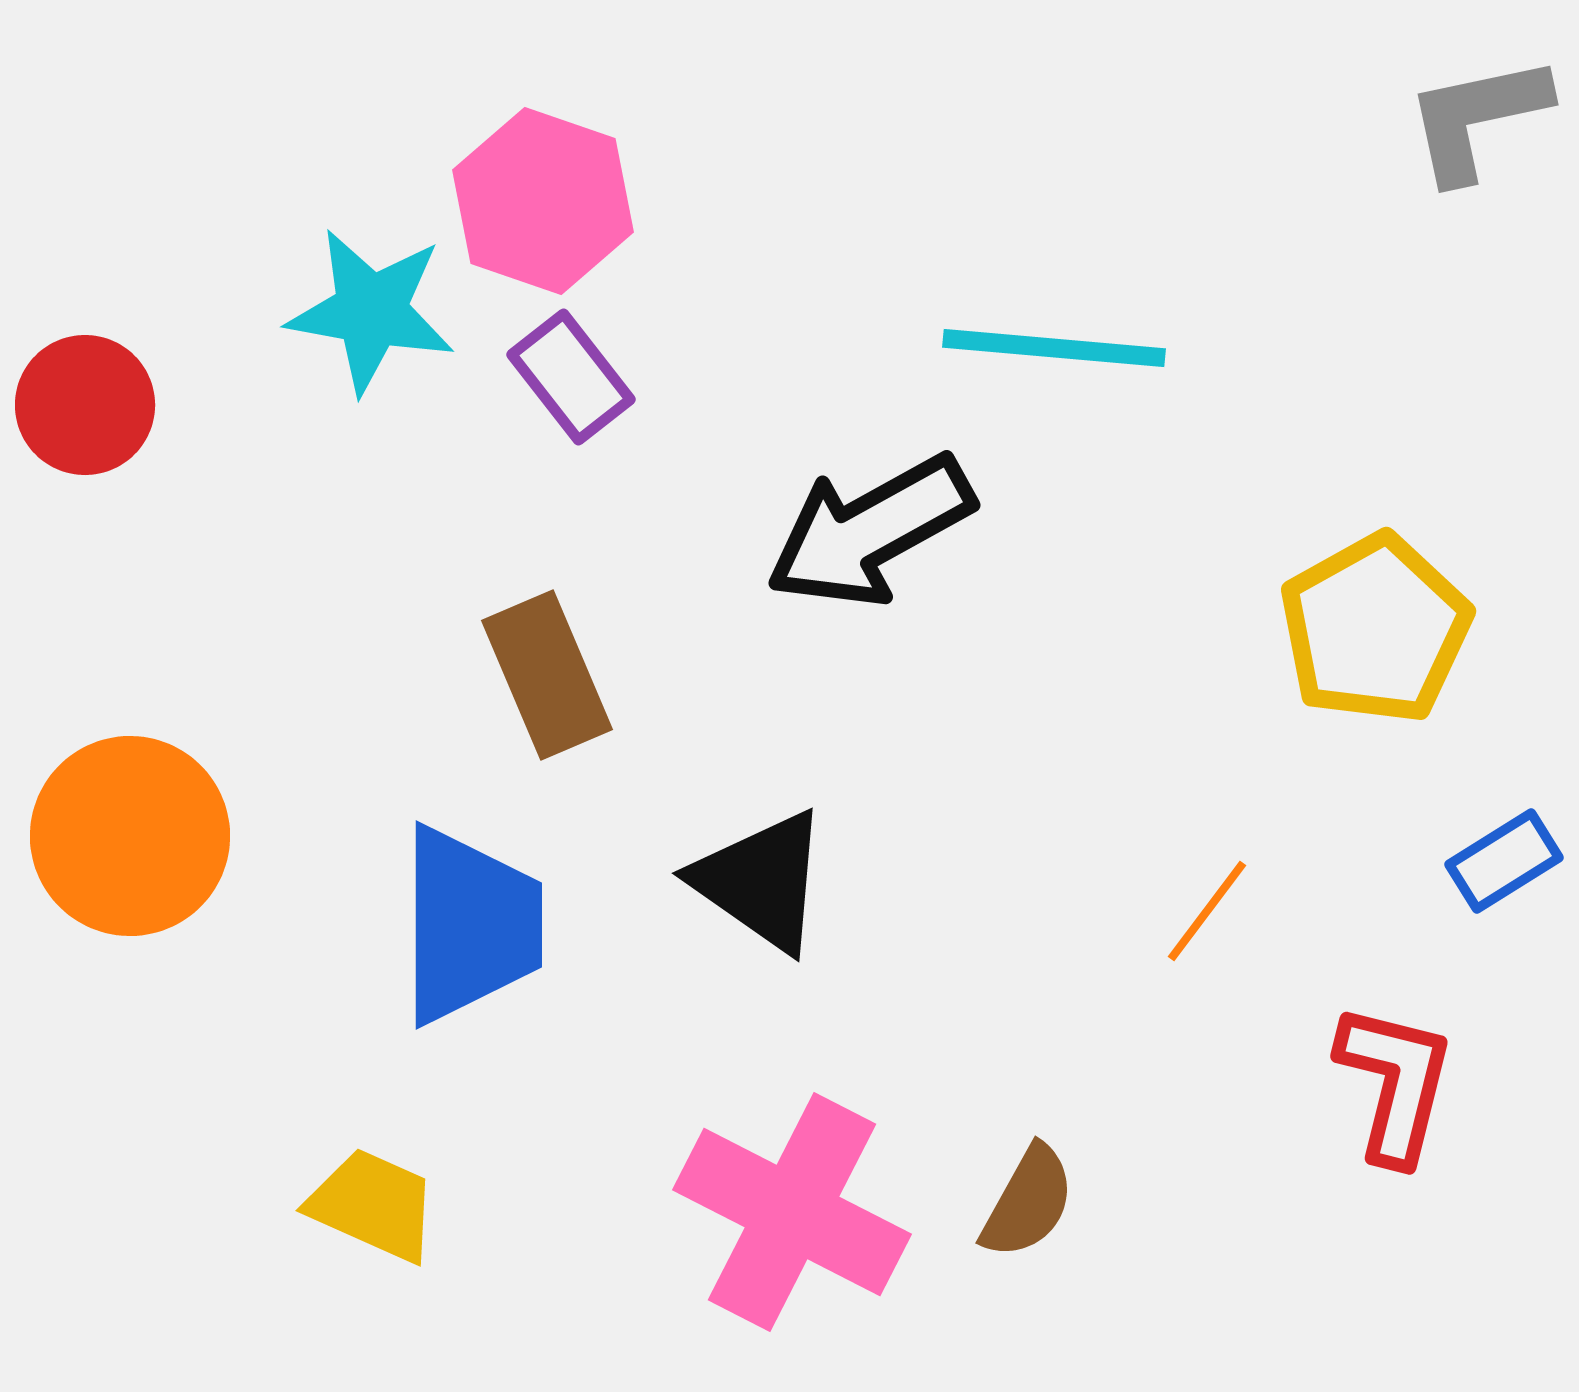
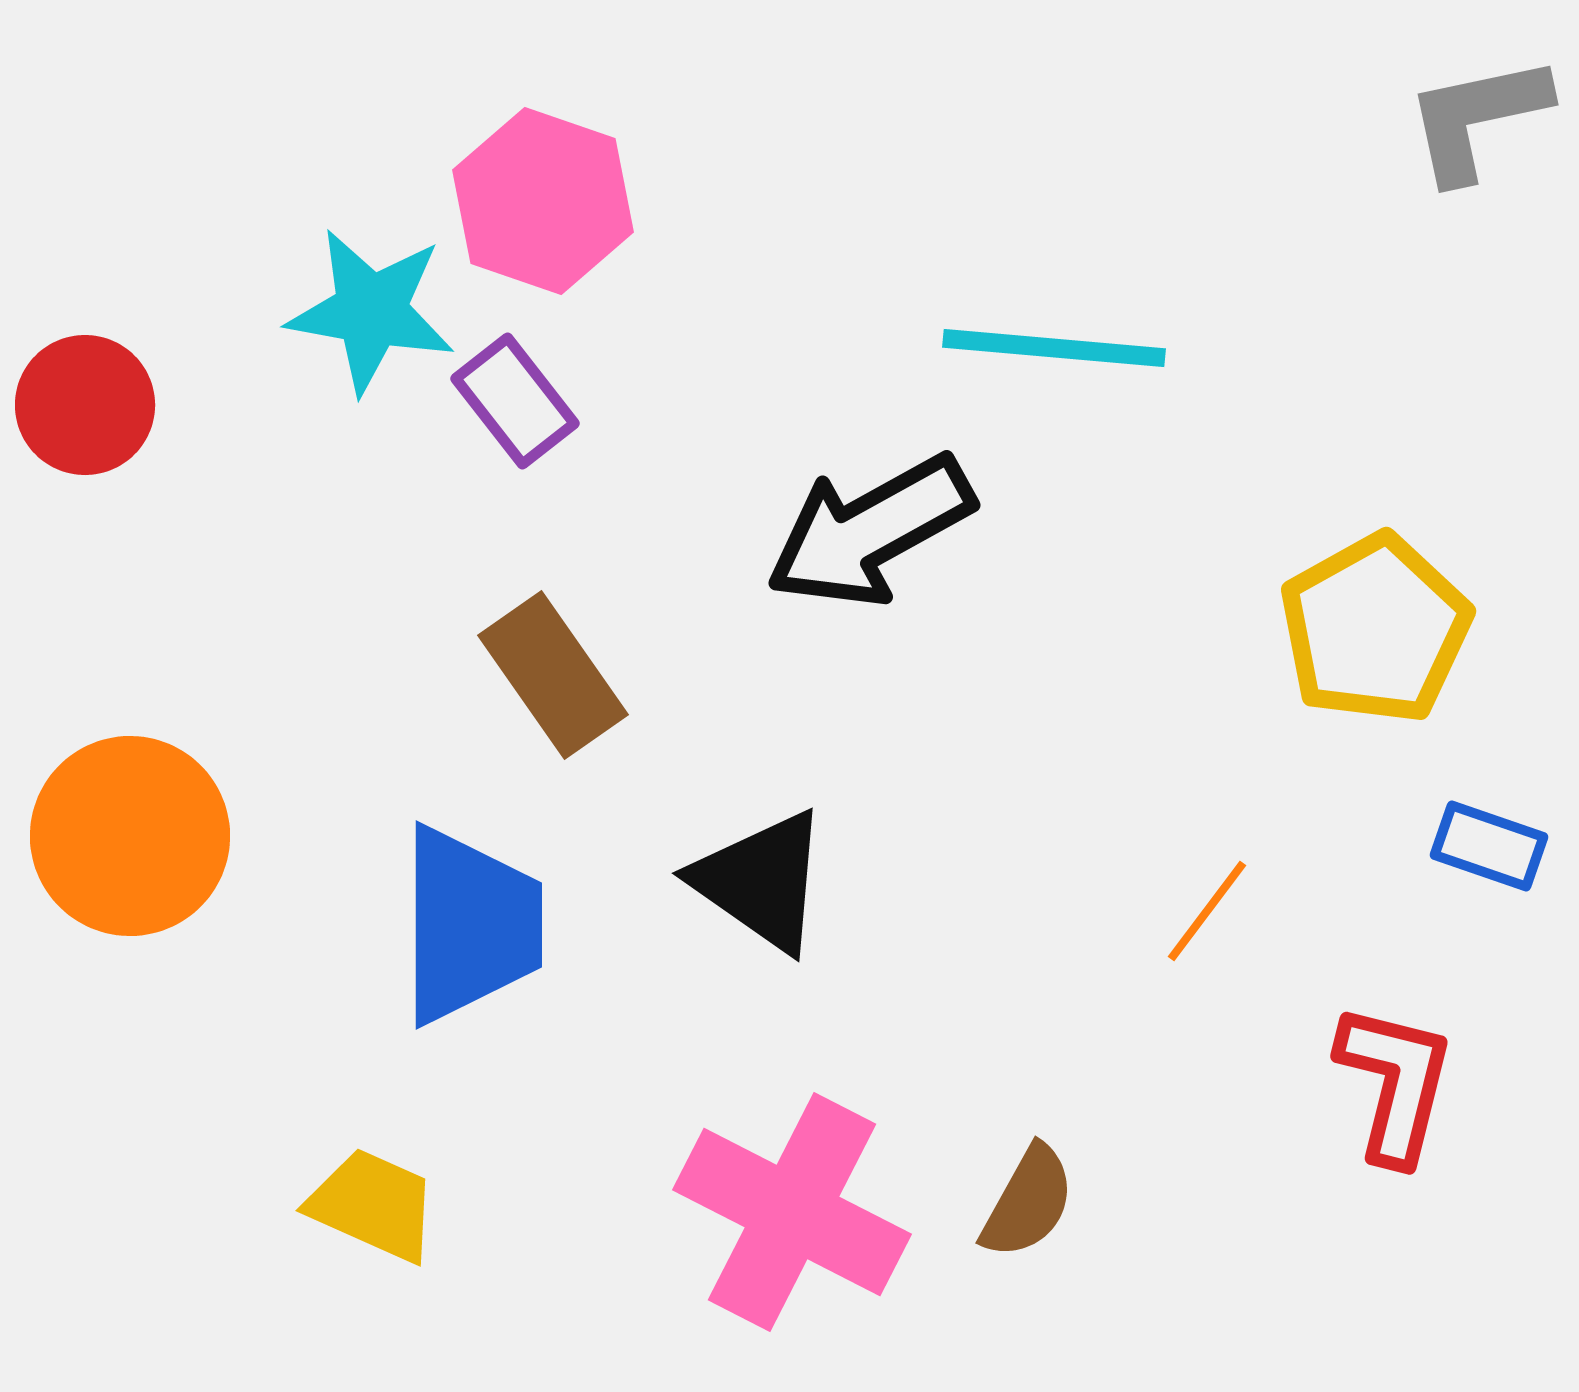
purple rectangle: moved 56 px left, 24 px down
brown rectangle: moved 6 px right; rotated 12 degrees counterclockwise
blue rectangle: moved 15 px left, 15 px up; rotated 51 degrees clockwise
